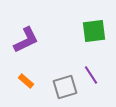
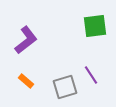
green square: moved 1 px right, 5 px up
purple L-shape: rotated 12 degrees counterclockwise
